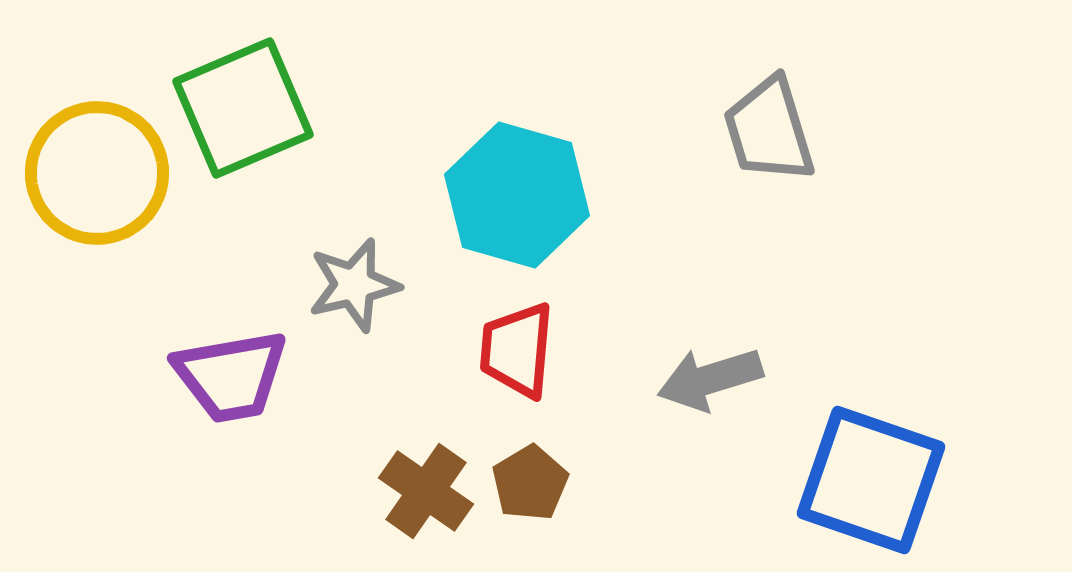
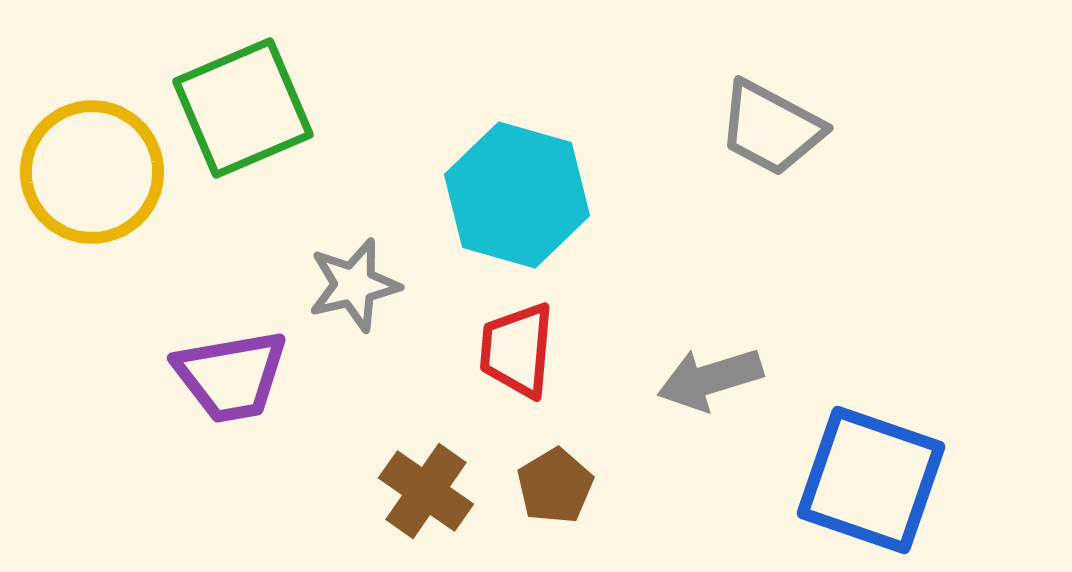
gray trapezoid: moved 2 px right, 2 px up; rotated 45 degrees counterclockwise
yellow circle: moved 5 px left, 1 px up
brown pentagon: moved 25 px right, 3 px down
